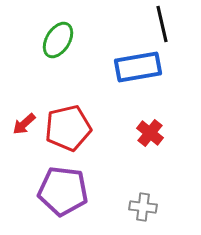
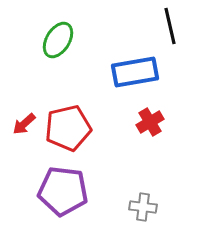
black line: moved 8 px right, 2 px down
blue rectangle: moved 3 px left, 5 px down
red cross: moved 11 px up; rotated 20 degrees clockwise
